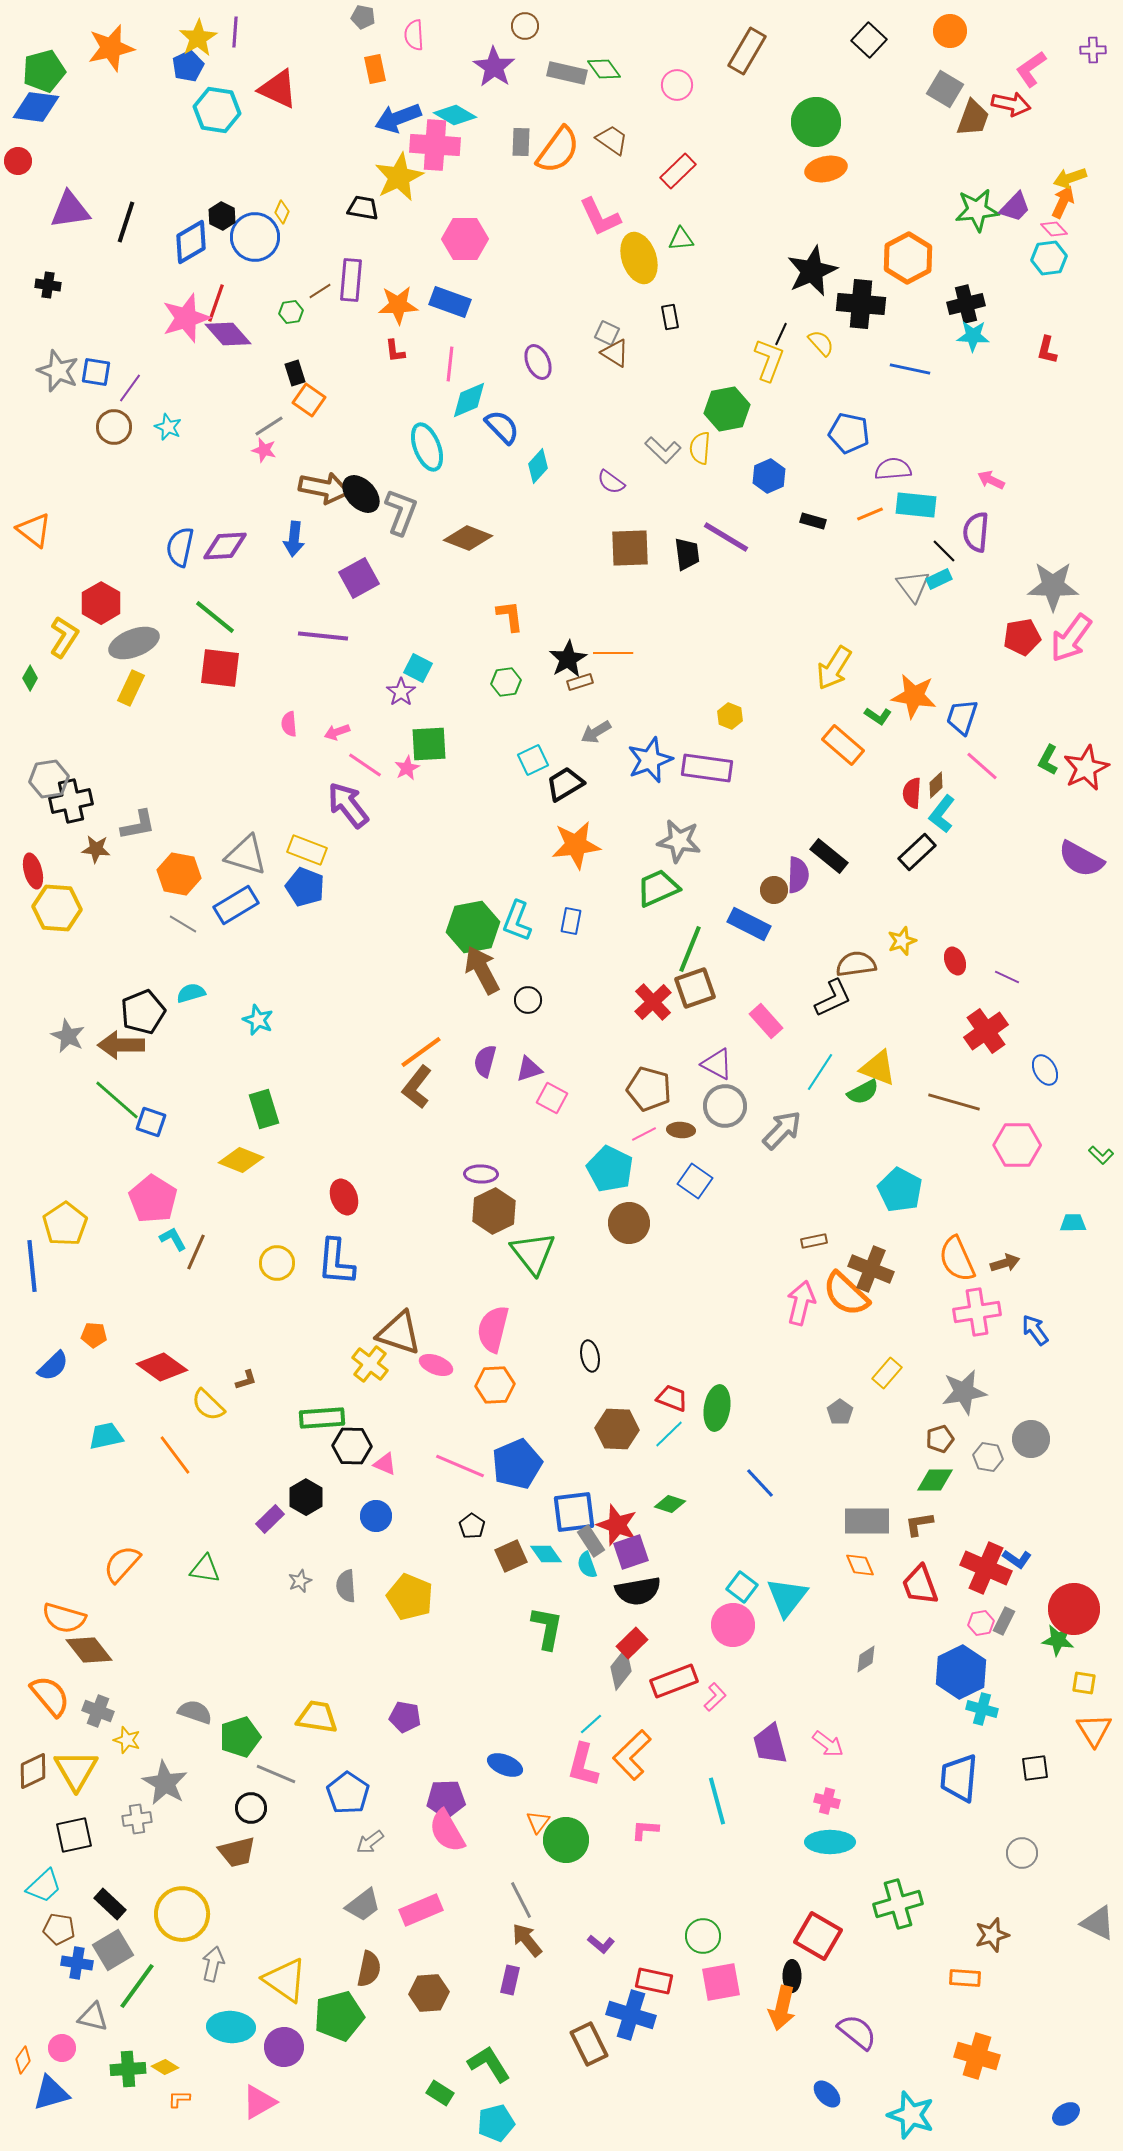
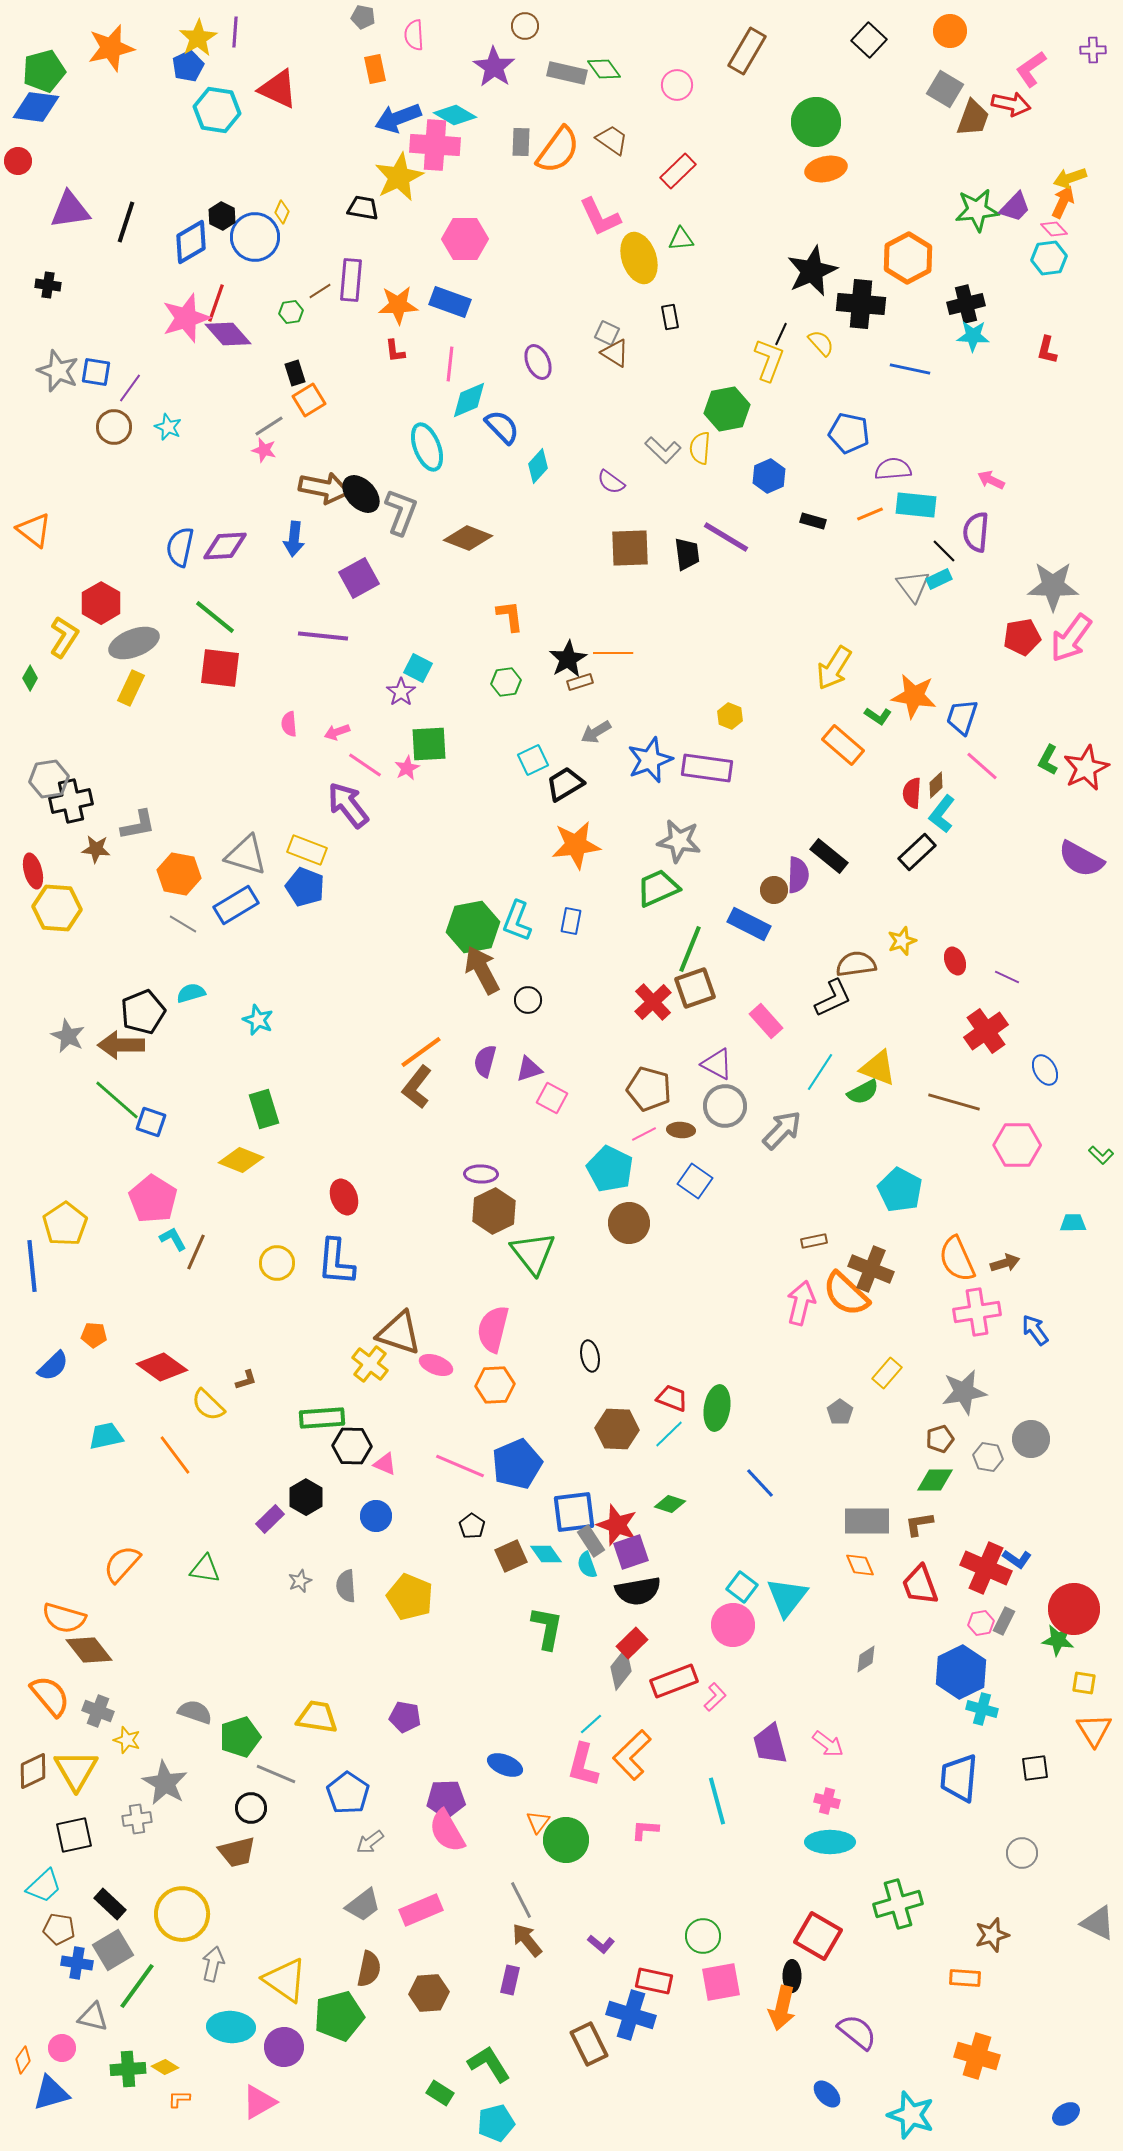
orange square at (309, 400): rotated 24 degrees clockwise
